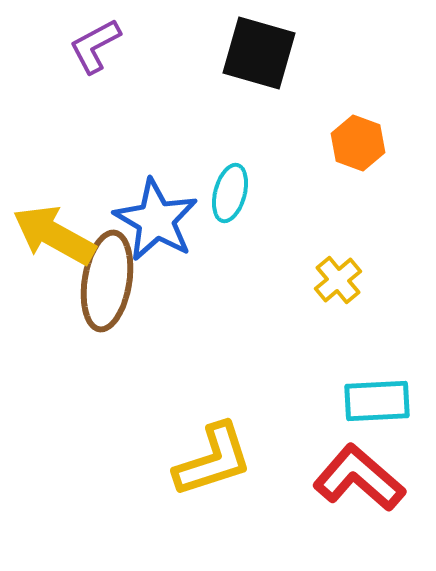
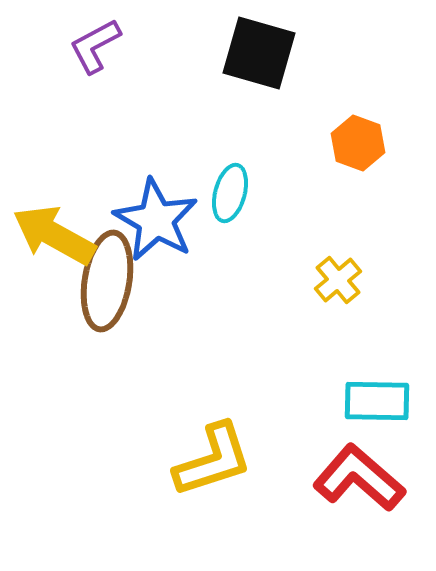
cyan rectangle: rotated 4 degrees clockwise
